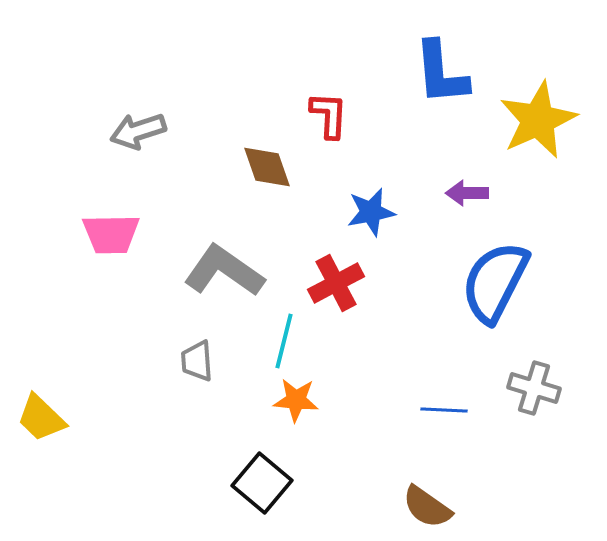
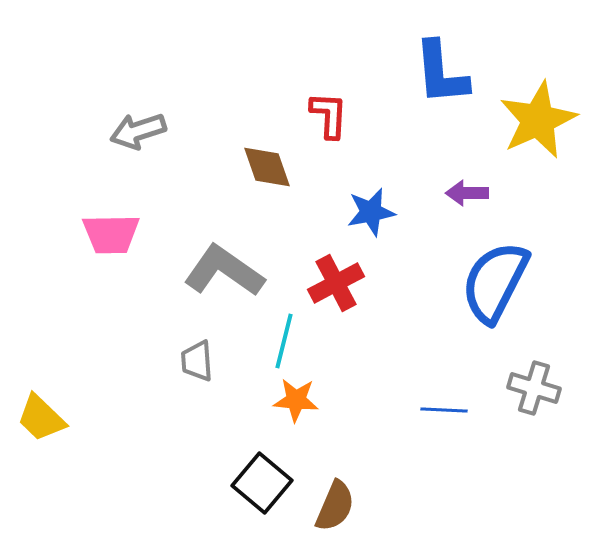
brown semicircle: moved 92 px left, 1 px up; rotated 102 degrees counterclockwise
